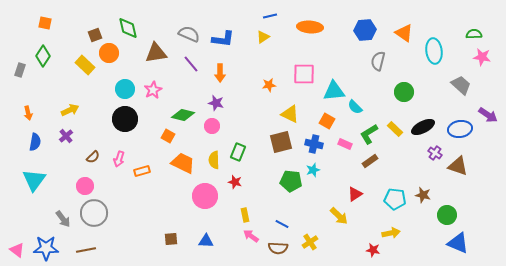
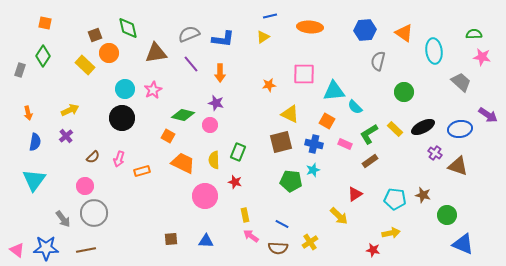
gray semicircle at (189, 34): rotated 45 degrees counterclockwise
gray trapezoid at (461, 85): moved 3 px up
black circle at (125, 119): moved 3 px left, 1 px up
pink circle at (212, 126): moved 2 px left, 1 px up
blue triangle at (458, 243): moved 5 px right, 1 px down
